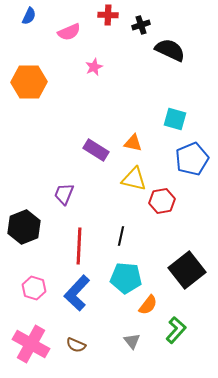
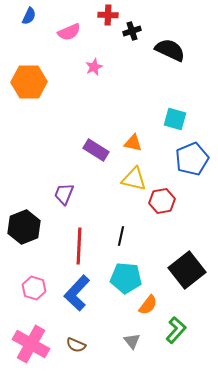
black cross: moved 9 px left, 6 px down
